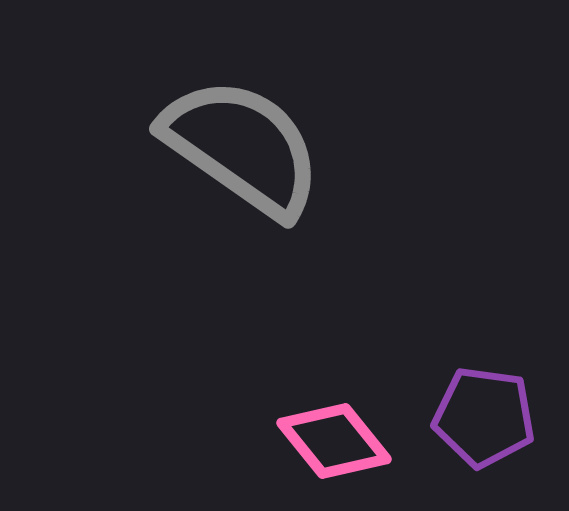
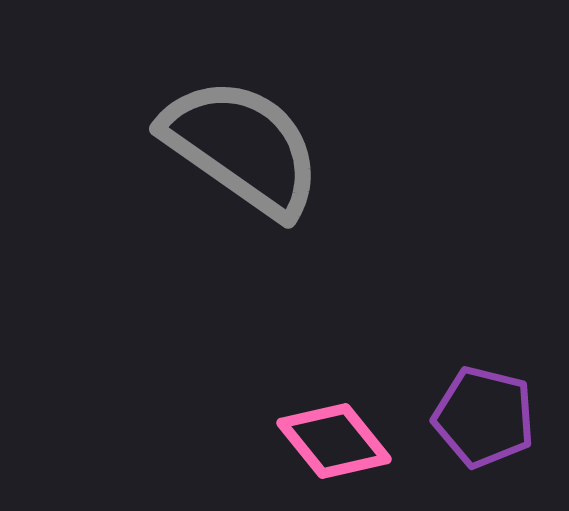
purple pentagon: rotated 6 degrees clockwise
